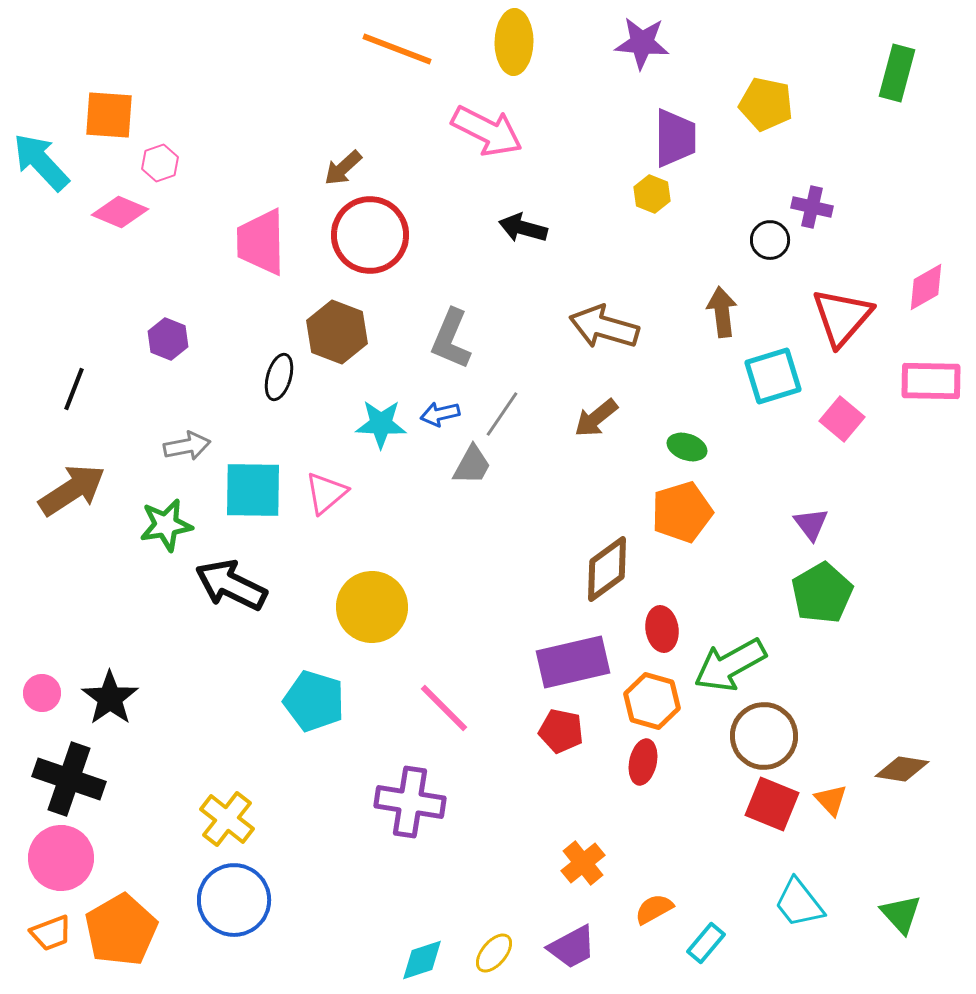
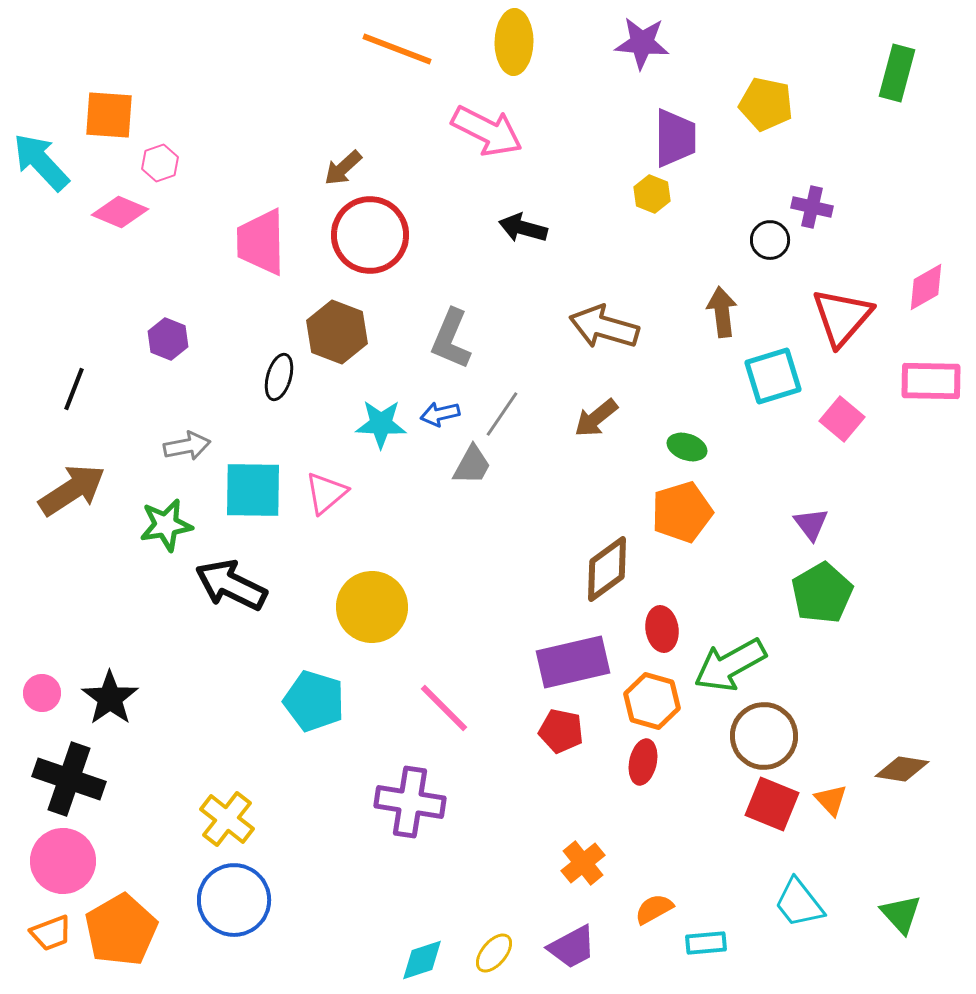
pink circle at (61, 858): moved 2 px right, 3 px down
cyan rectangle at (706, 943): rotated 45 degrees clockwise
